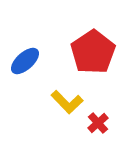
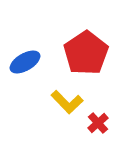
red pentagon: moved 7 px left, 1 px down
blue ellipse: moved 1 px down; rotated 12 degrees clockwise
